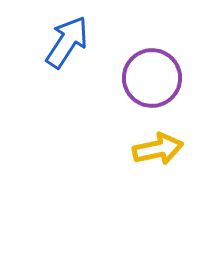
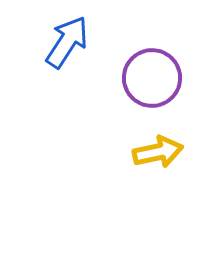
yellow arrow: moved 3 px down
